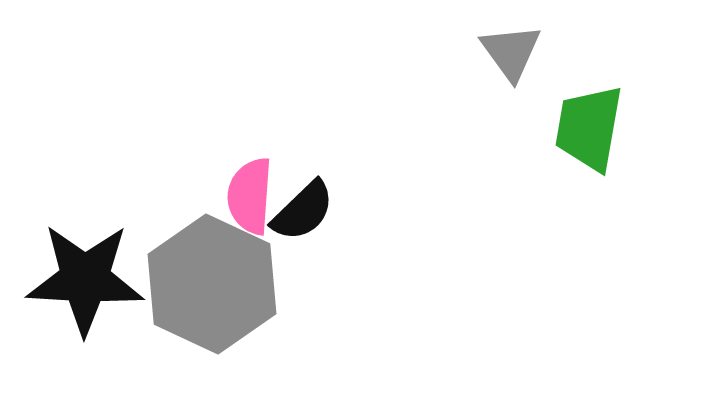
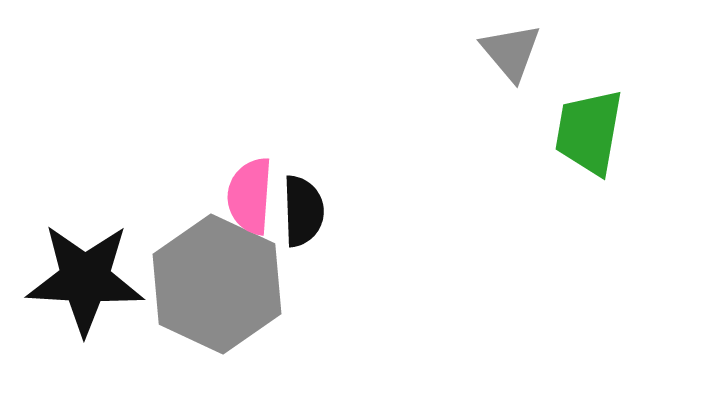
gray triangle: rotated 4 degrees counterclockwise
green trapezoid: moved 4 px down
black semicircle: rotated 48 degrees counterclockwise
gray hexagon: moved 5 px right
